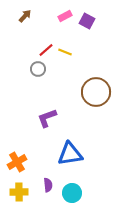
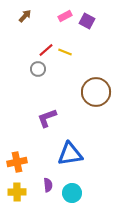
orange cross: rotated 18 degrees clockwise
yellow cross: moved 2 px left
